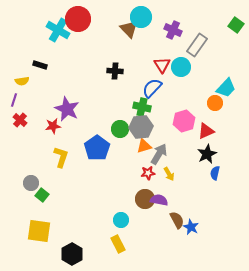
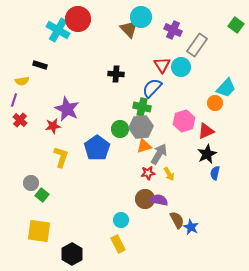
black cross at (115, 71): moved 1 px right, 3 px down
